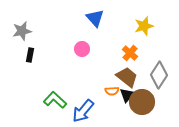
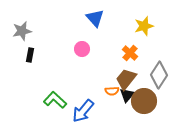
brown trapezoid: moved 1 px left, 2 px down; rotated 90 degrees counterclockwise
brown circle: moved 2 px right, 1 px up
